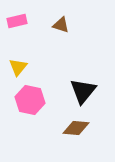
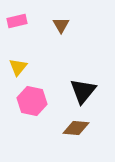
brown triangle: rotated 42 degrees clockwise
pink hexagon: moved 2 px right, 1 px down
